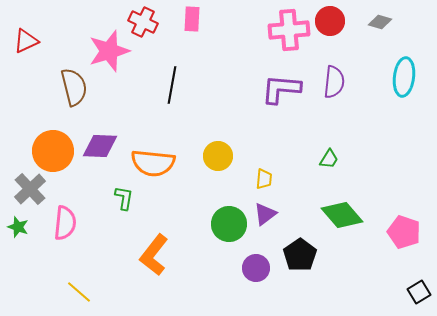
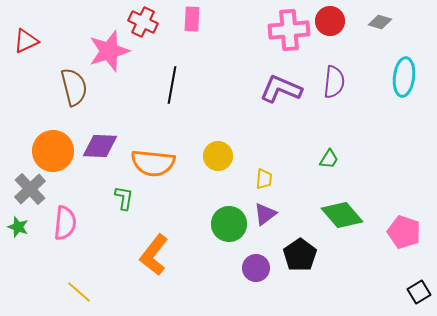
purple L-shape: rotated 18 degrees clockwise
